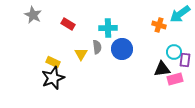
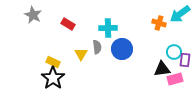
orange cross: moved 2 px up
black star: rotated 15 degrees counterclockwise
